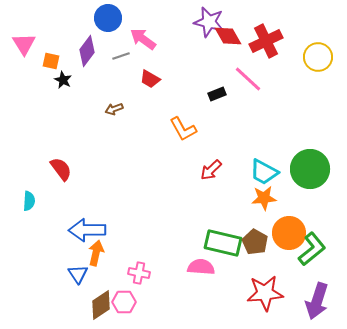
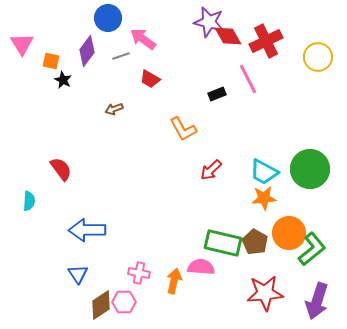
pink triangle: moved 2 px left
pink line: rotated 20 degrees clockwise
orange arrow: moved 78 px right, 28 px down
